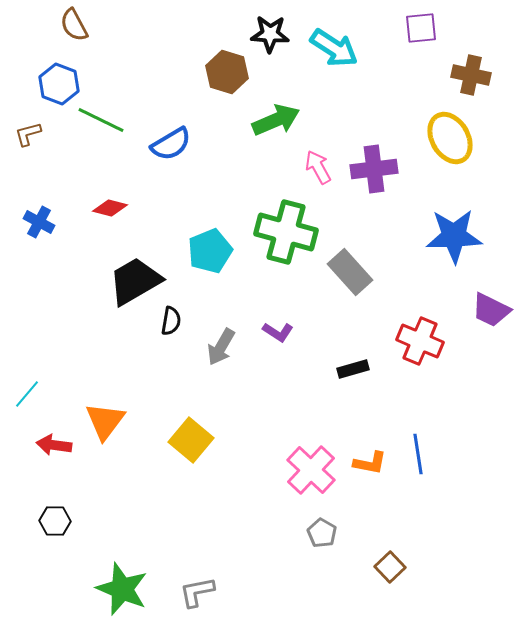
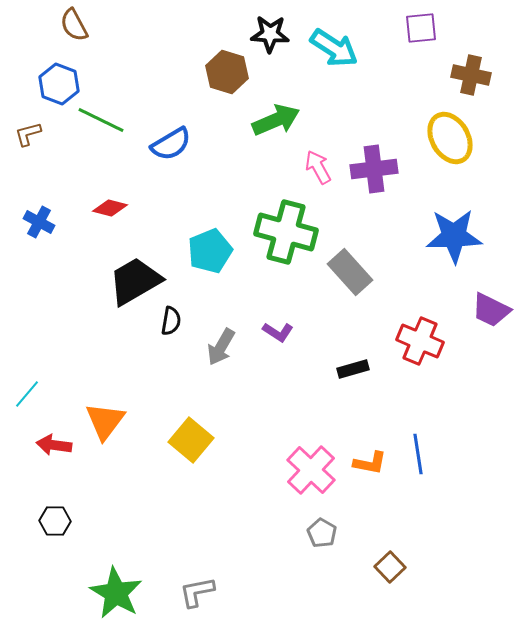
green star: moved 6 px left, 4 px down; rotated 8 degrees clockwise
